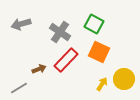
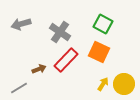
green square: moved 9 px right
yellow circle: moved 5 px down
yellow arrow: moved 1 px right
